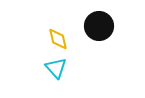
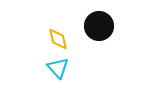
cyan triangle: moved 2 px right
